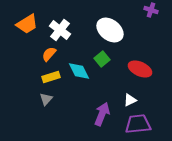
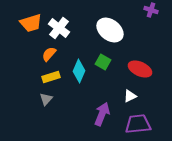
orange trapezoid: moved 4 px right, 1 px up; rotated 15 degrees clockwise
white cross: moved 1 px left, 2 px up
green square: moved 1 px right, 3 px down; rotated 21 degrees counterclockwise
cyan diamond: rotated 50 degrees clockwise
white triangle: moved 4 px up
